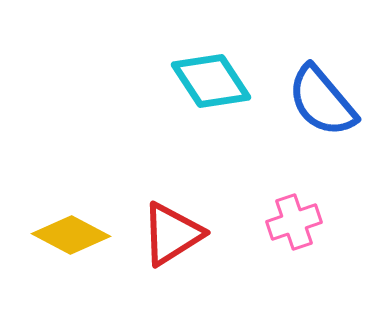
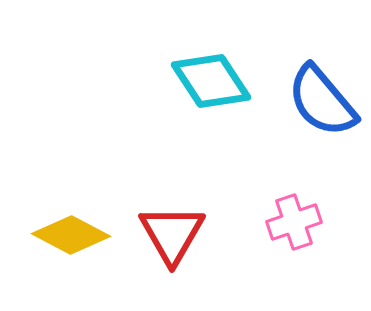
red triangle: rotated 28 degrees counterclockwise
